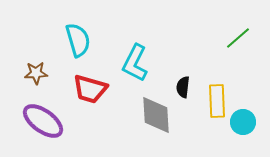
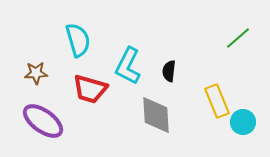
cyan L-shape: moved 7 px left, 3 px down
black semicircle: moved 14 px left, 16 px up
yellow rectangle: rotated 20 degrees counterclockwise
